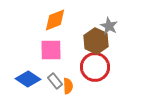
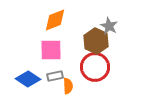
gray rectangle: moved 5 px up; rotated 63 degrees counterclockwise
